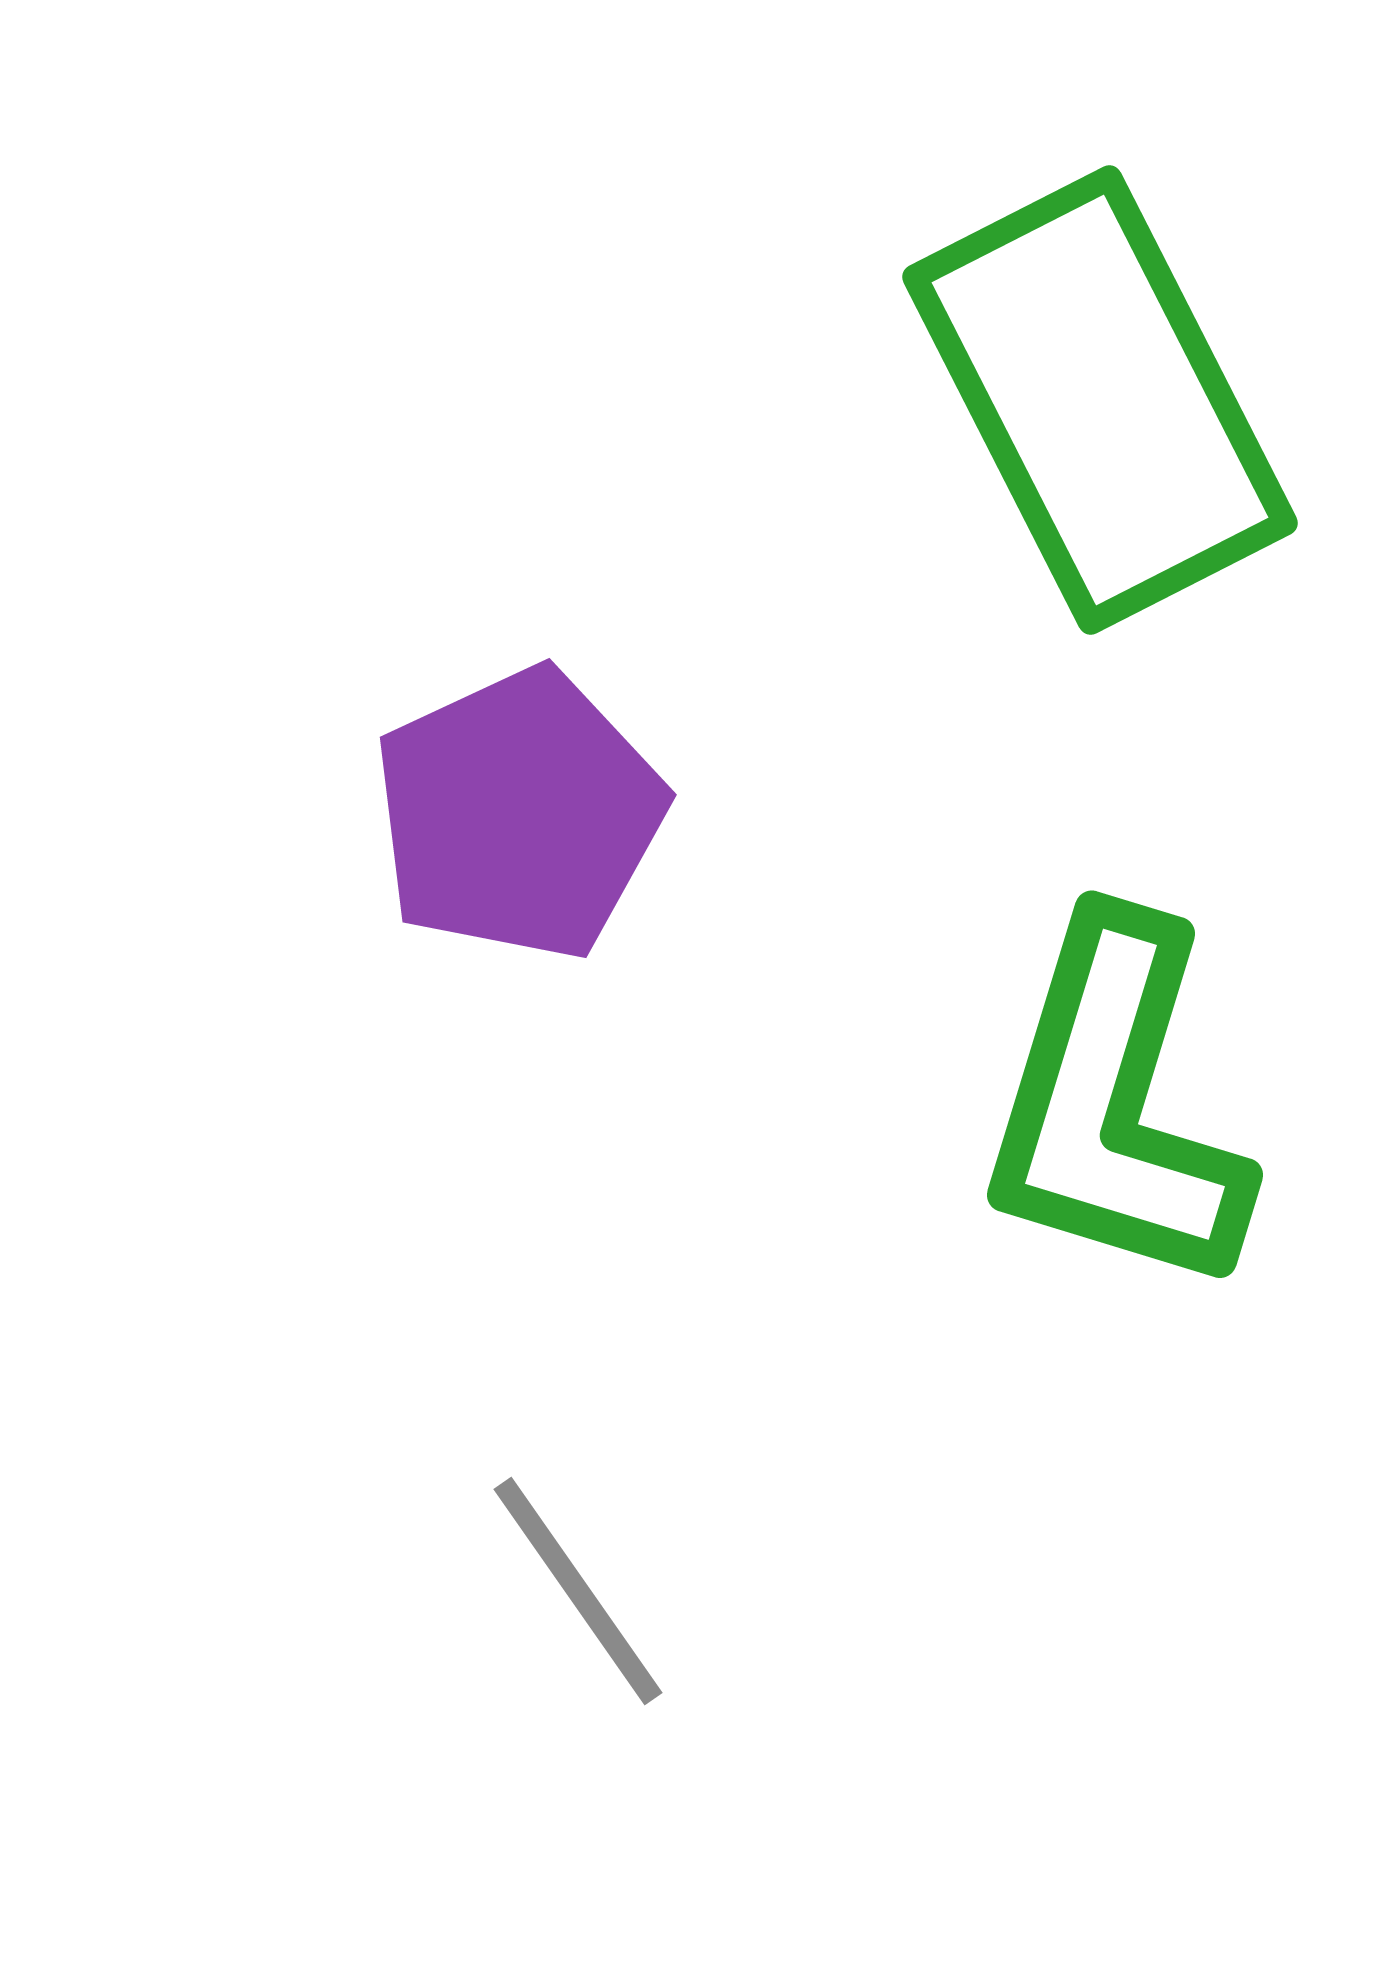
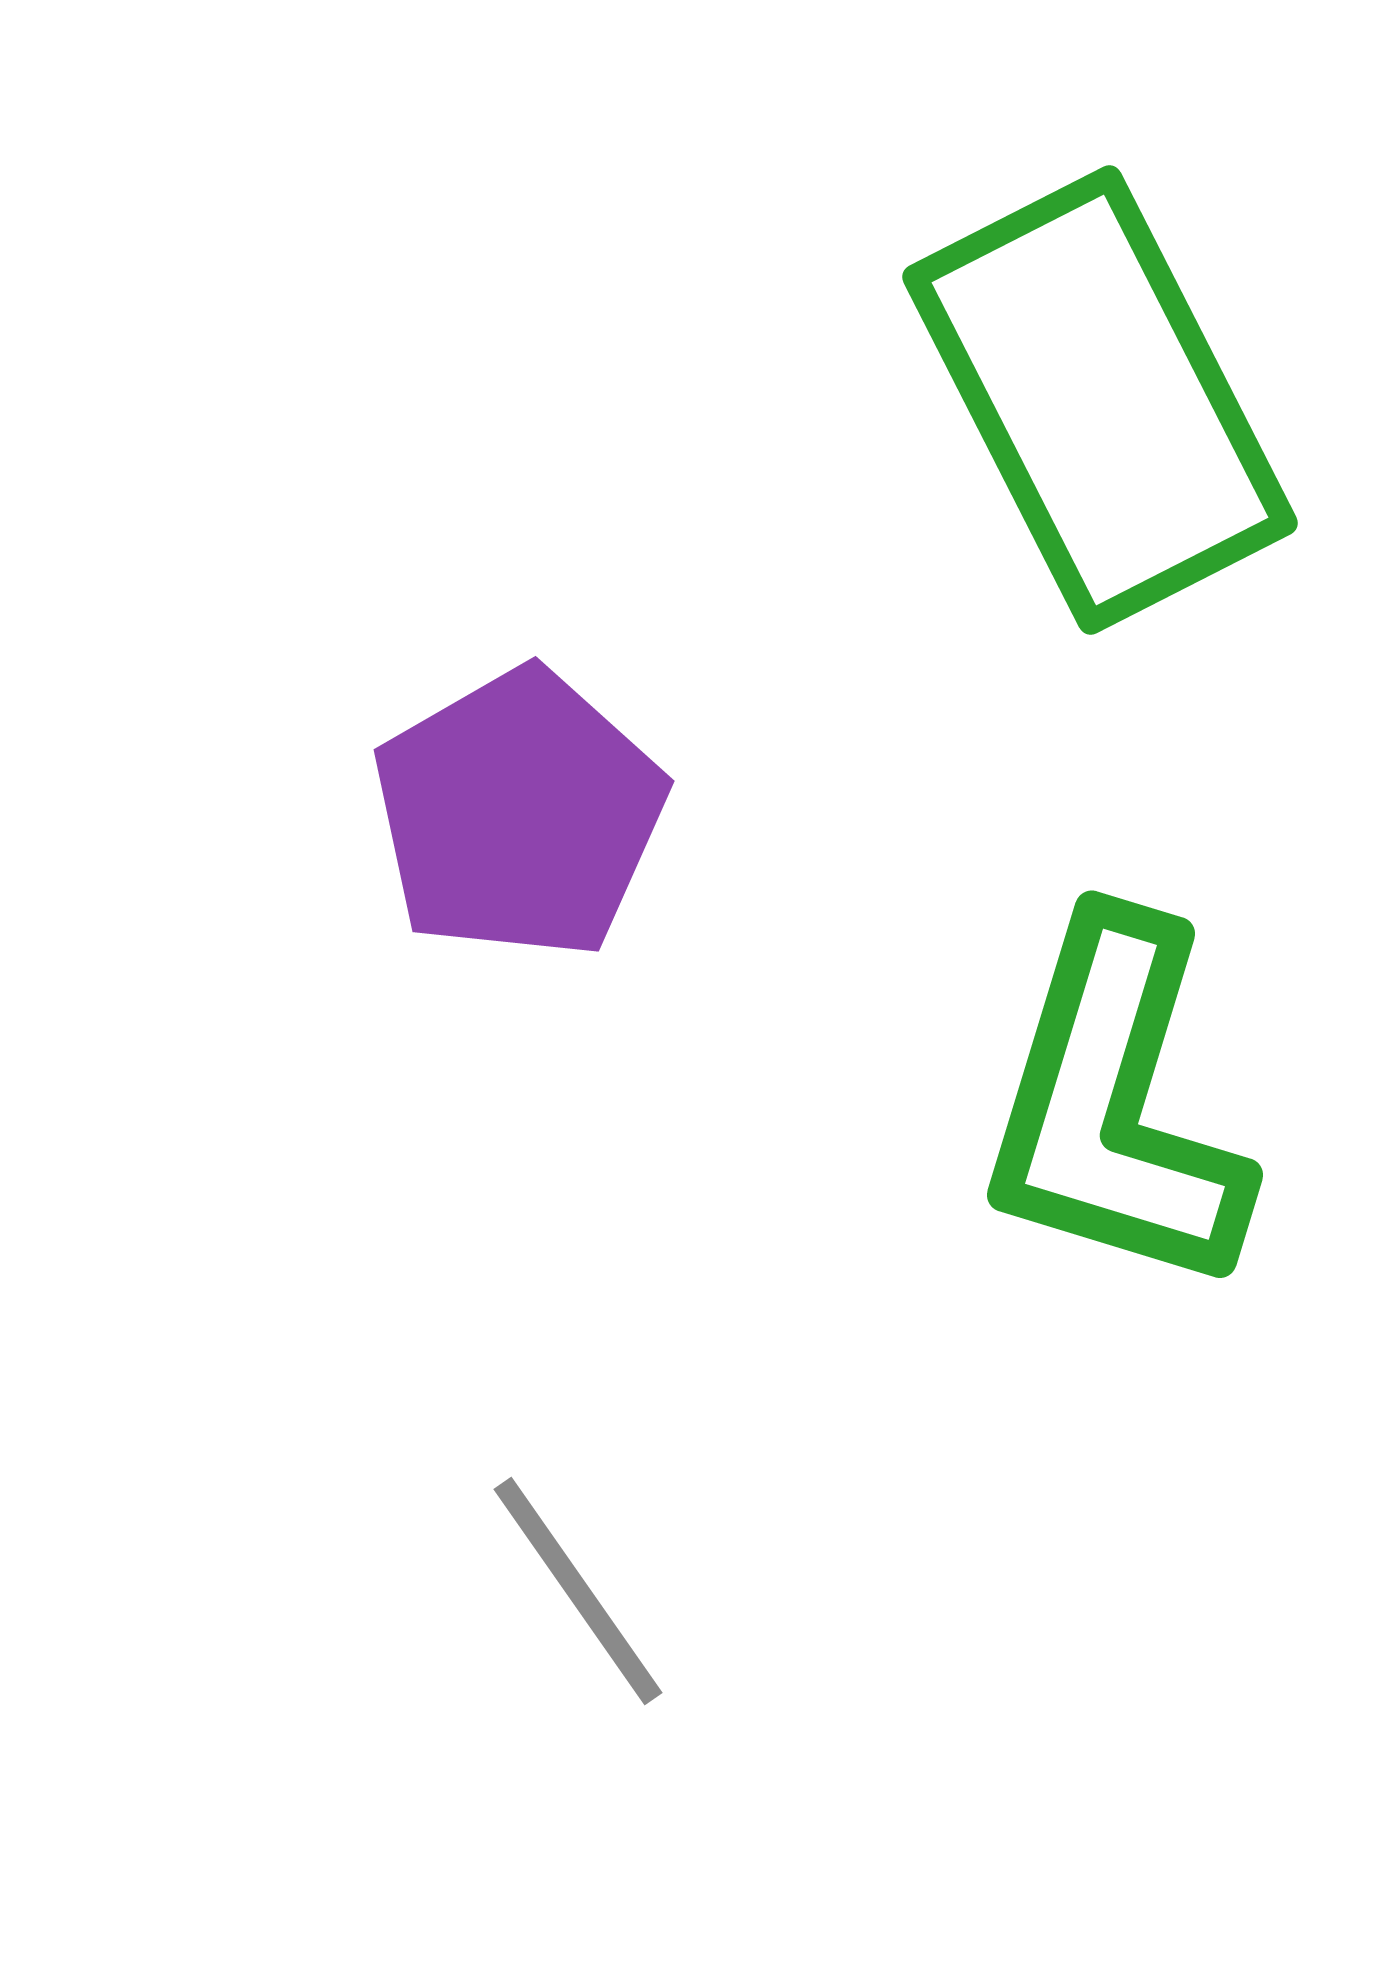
purple pentagon: rotated 5 degrees counterclockwise
